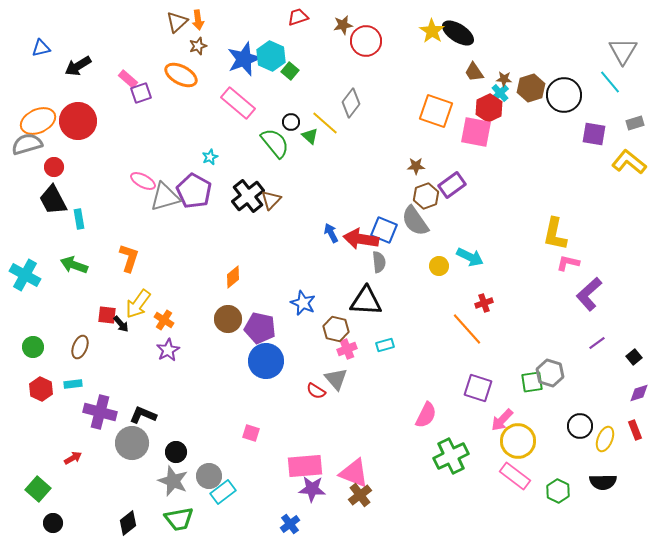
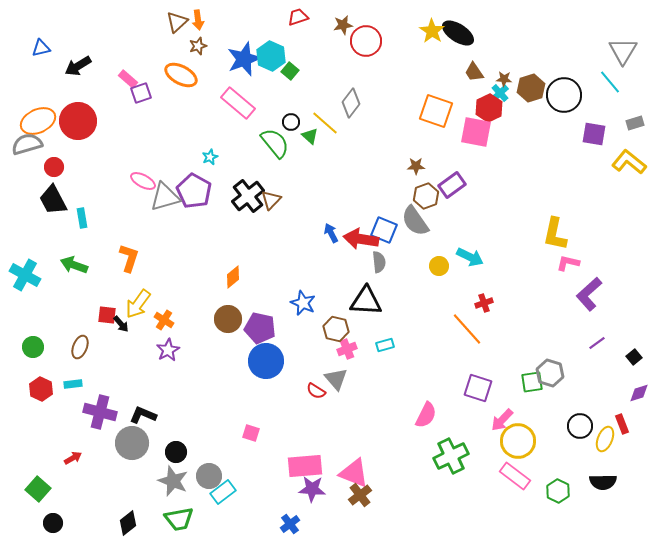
cyan rectangle at (79, 219): moved 3 px right, 1 px up
red rectangle at (635, 430): moved 13 px left, 6 px up
